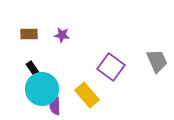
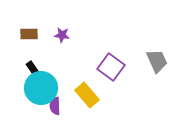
cyan circle: moved 1 px left, 1 px up
